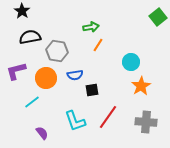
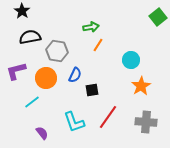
cyan circle: moved 2 px up
blue semicircle: rotated 56 degrees counterclockwise
cyan L-shape: moved 1 px left, 1 px down
